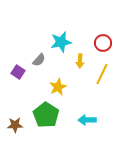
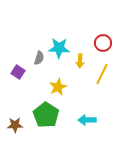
cyan star: moved 2 px left, 6 px down; rotated 15 degrees clockwise
gray semicircle: moved 2 px up; rotated 24 degrees counterclockwise
